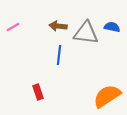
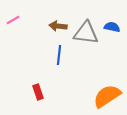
pink line: moved 7 px up
